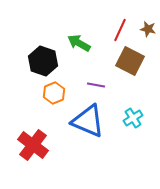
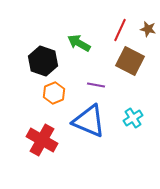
blue triangle: moved 1 px right
red cross: moved 9 px right, 5 px up; rotated 8 degrees counterclockwise
